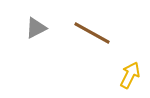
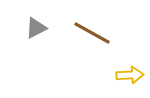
yellow arrow: rotated 60 degrees clockwise
